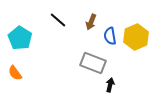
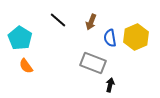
blue semicircle: moved 2 px down
orange semicircle: moved 11 px right, 7 px up
